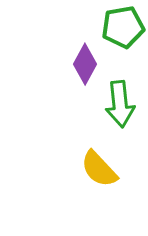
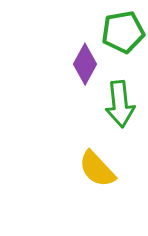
green pentagon: moved 5 px down
yellow semicircle: moved 2 px left
